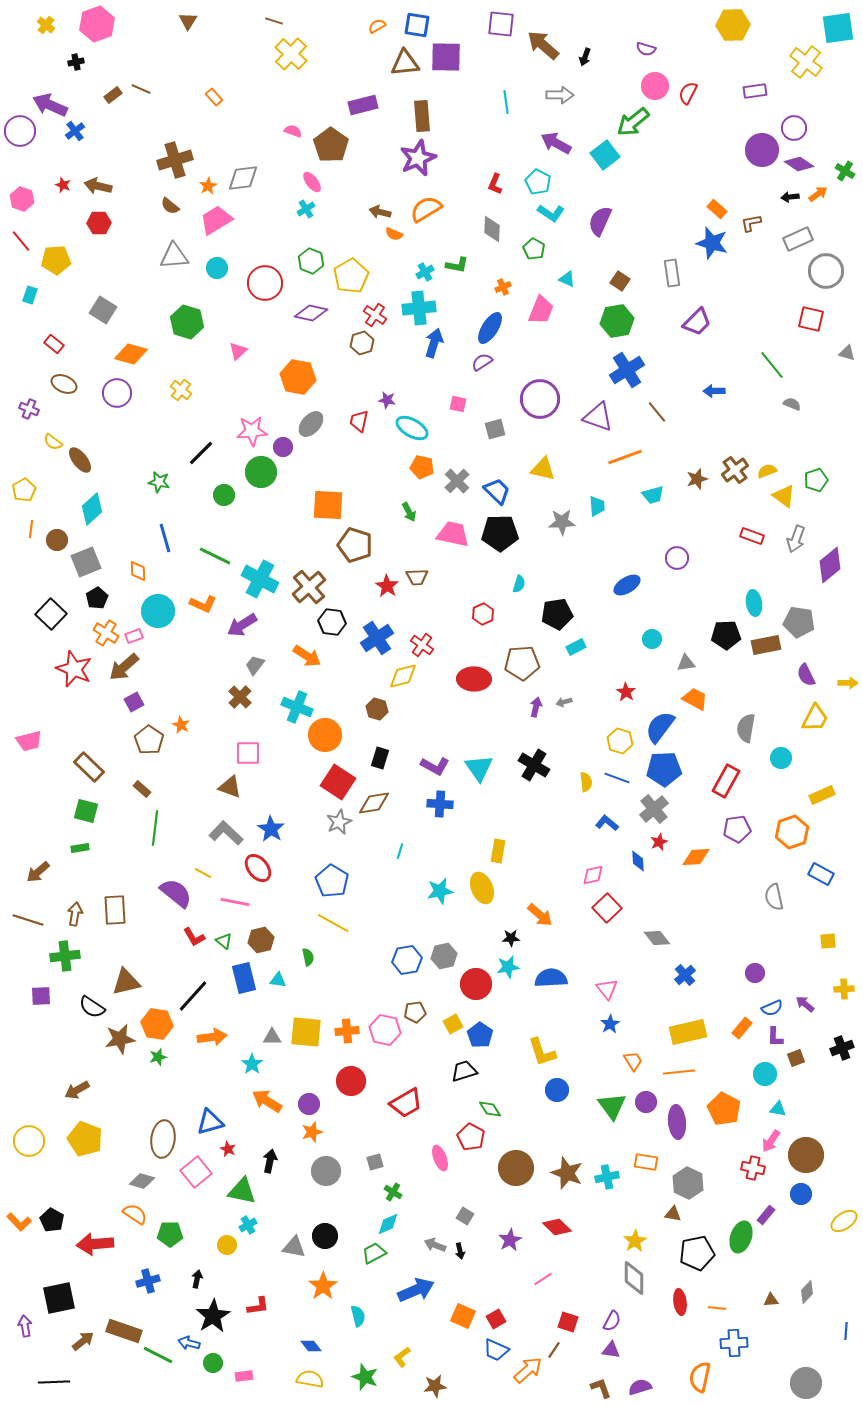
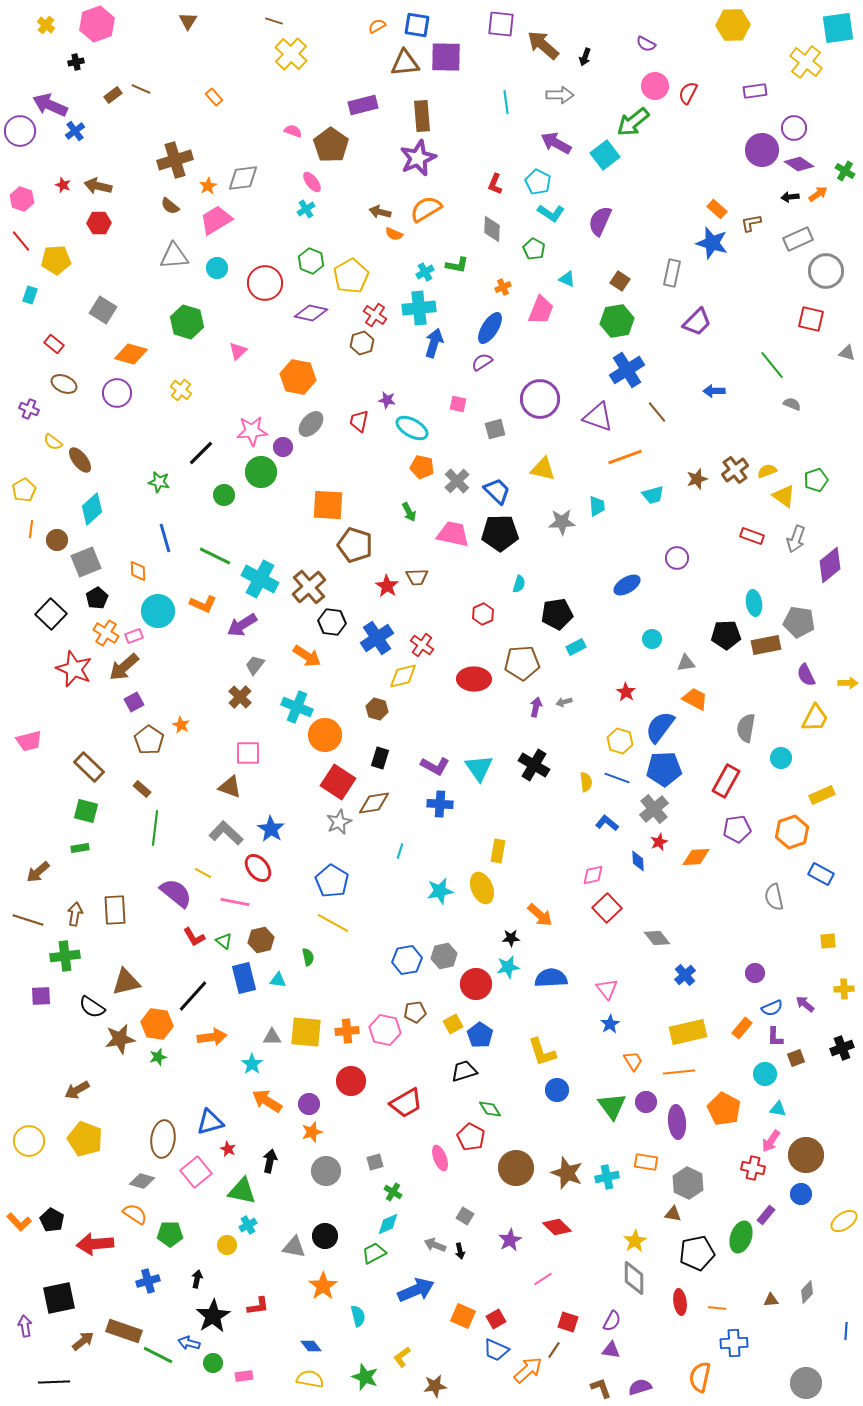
purple semicircle at (646, 49): moved 5 px up; rotated 12 degrees clockwise
gray rectangle at (672, 273): rotated 20 degrees clockwise
